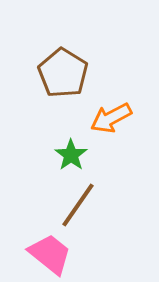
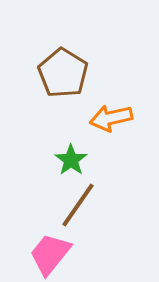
orange arrow: rotated 15 degrees clockwise
green star: moved 5 px down
pink trapezoid: rotated 90 degrees counterclockwise
